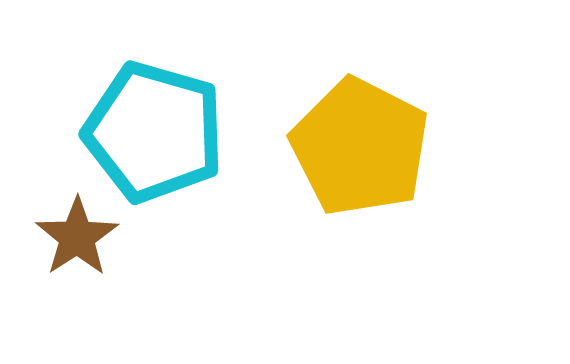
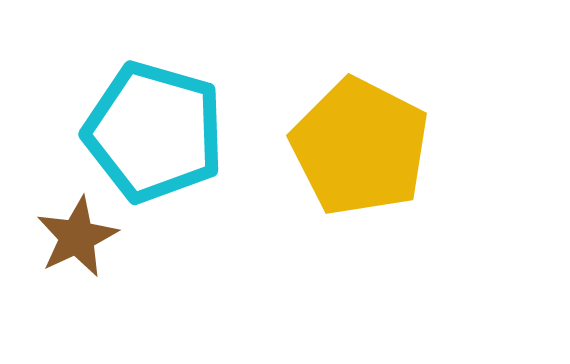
brown star: rotated 8 degrees clockwise
